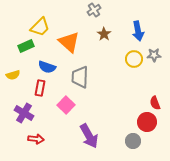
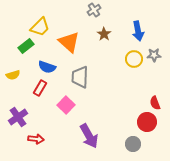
green rectangle: rotated 14 degrees counterclockwise
red rectangle: rotated 21 degrees clockwise
purple cross: moved 6 px left, 4 px down; rotated 24 degrees clockwise
gray circle: moved 3 px down
